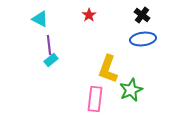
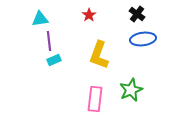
black cross: moved 5 px left, 1 px up
cyan triangle: rotated 36 degrees counterclockwise
purple line: moved 4 px up
cyan rectangle: moved 3 px right; rotated 16 degrees clockwise
yellow L-shape: moved 9 px left, 14 px up
